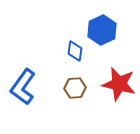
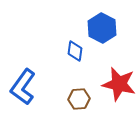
blue hexagon: moved 2 px up; rotated 8 degrees counterclockwise
brown hexagon: moved 4 px right, 11 px down
